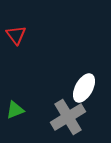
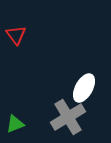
green triangle: moved 14 px down
